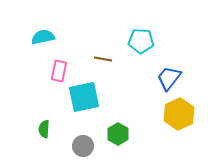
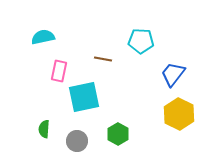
blue trapezoid: moved 4 px right, 4 px up
yellow hexagon: rotated 8 degrees counterclockwise
gray circle: moved 6 px left, 5 px up
